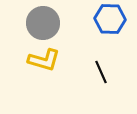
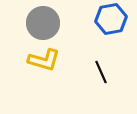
blue hexagon: moved 1 px right; rotated 12 degrees counterclockwise
